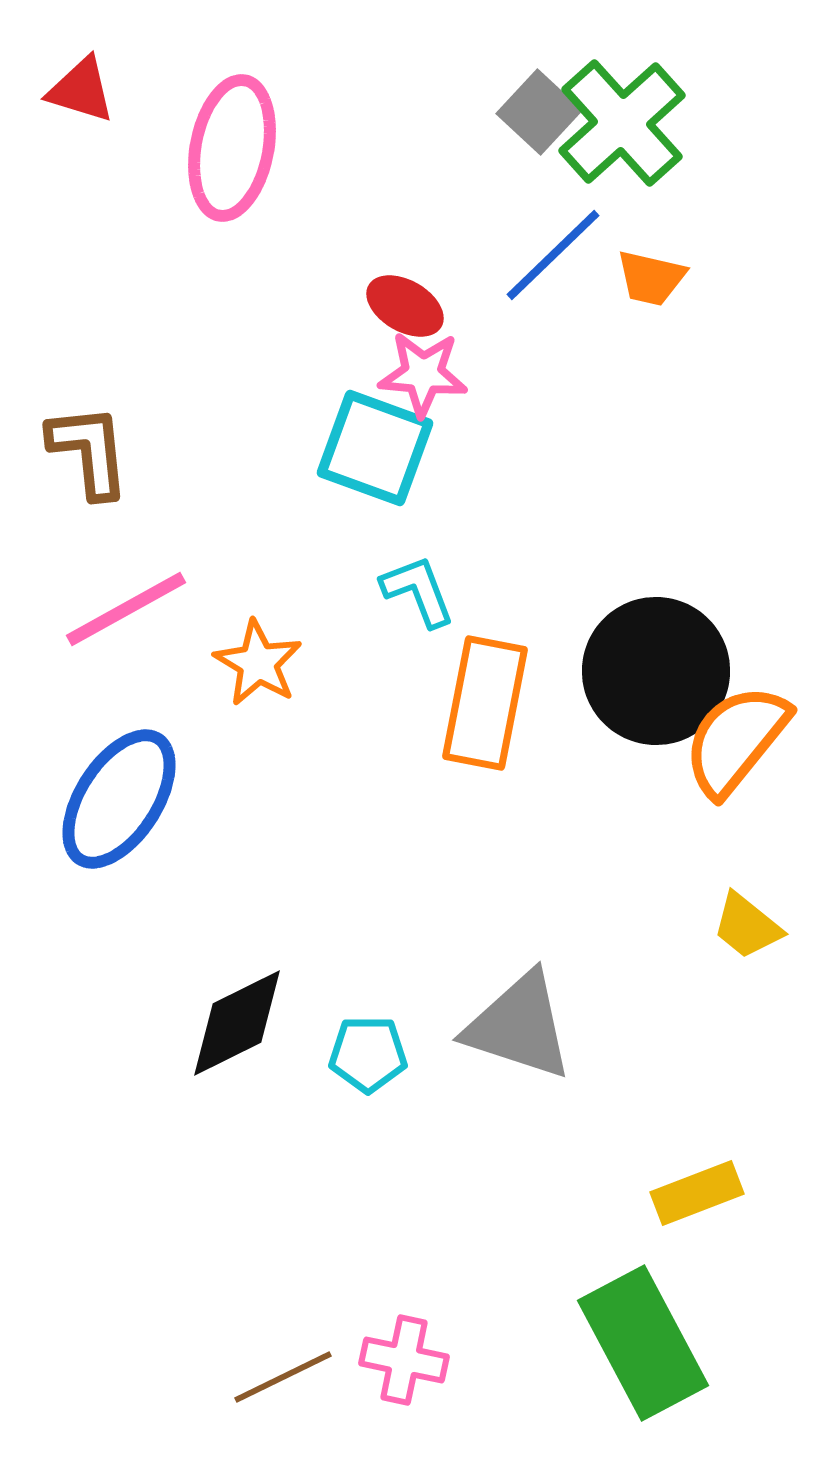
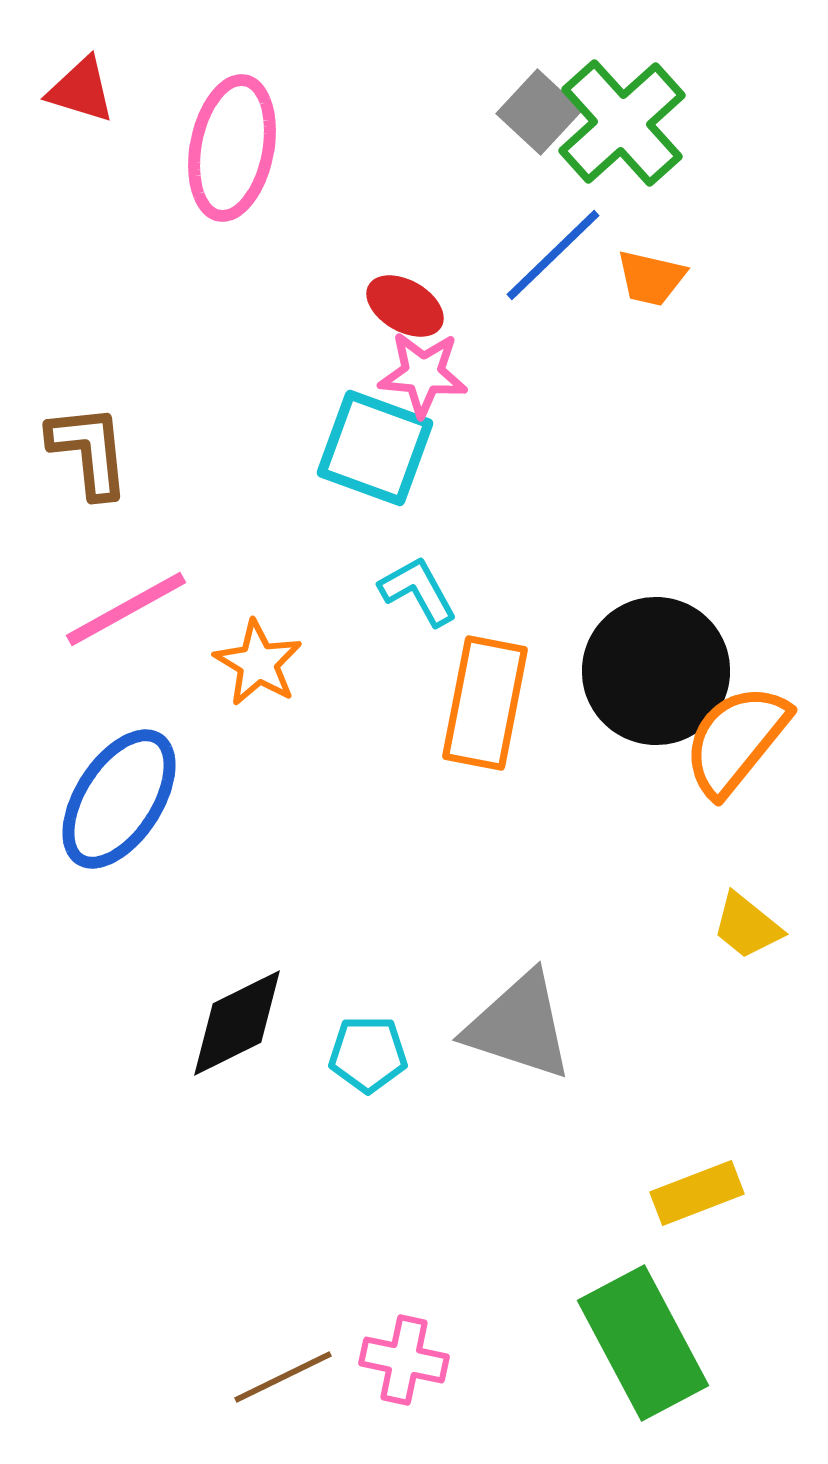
cyan L-shape: rotated 8 degrees counterclockwise
